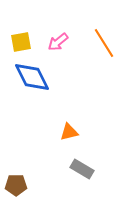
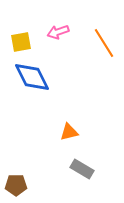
pink arrow: moved 10 px up; rotated 20 degrees clockwise
